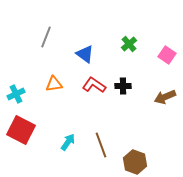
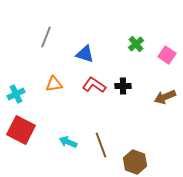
green cross: moved 7 px right
blue triangle: rotated 18 degrees counterclockwise
cyan arrow: rotated 102 degrees counterclockwise
